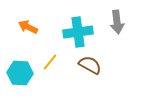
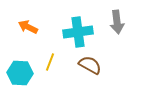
yellow line: rotated 18 degrees counterclockwise
